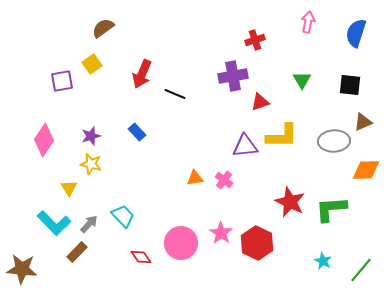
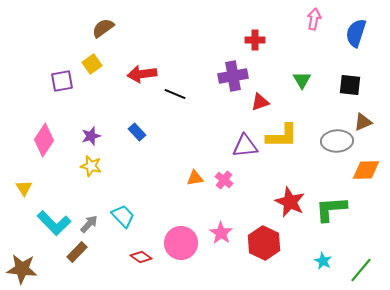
pink arrow: moved 6 px right, 3 px up
red cross: rotated 18 degrees clockwise
red arrow: rotated 60 degrees clockwise
gray ellipse: moved 3 px right
yellow star: moved 2 px down
yellow triangle: moved 45 px left
red hexagon: moved 7 px right
red diamond: rotated 20 degrees counterclockwise
